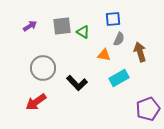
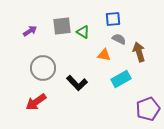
purple arrow: moved 5 px down
gray semicircle: rotated 88 degrees counterclockwise
brown arrow: moved 1 px left
cyan rectangle: moved 2 px right, 1 px down
